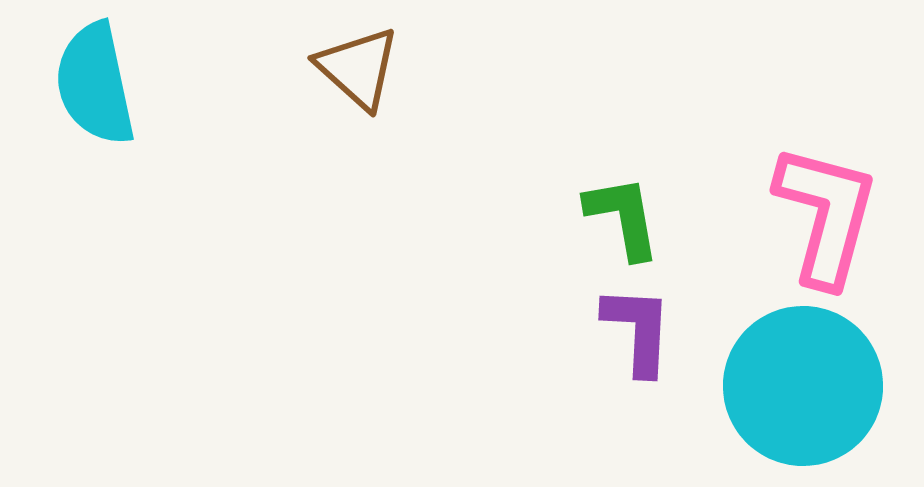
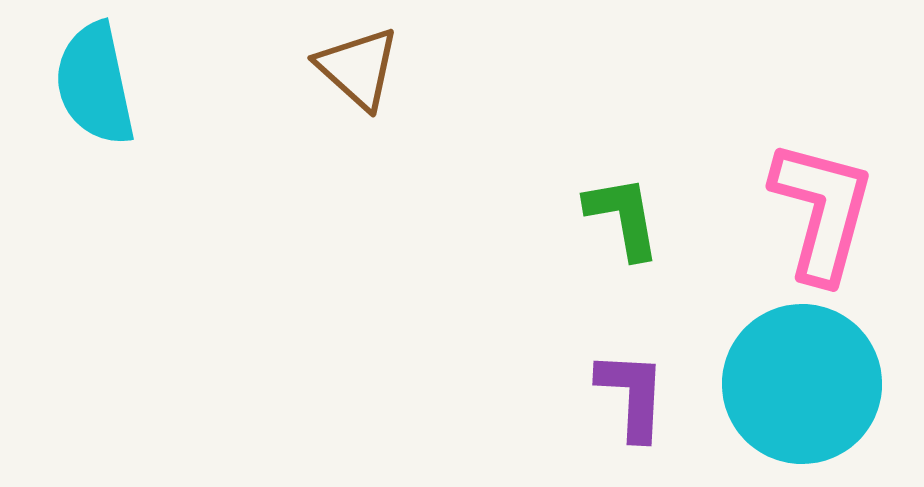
pink L-shape: moved 4 px left, 4 px up
purple L-shape: moved 6 px left, 65 px down
cyan circle: moved 1 px left, 2 px up
